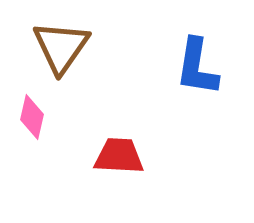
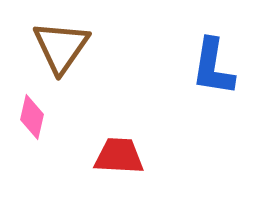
blue L-shape: moved 16 px right
